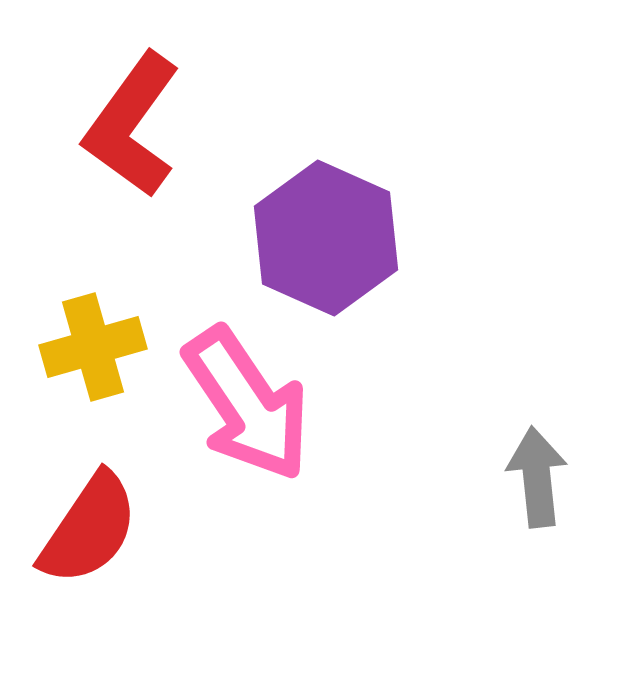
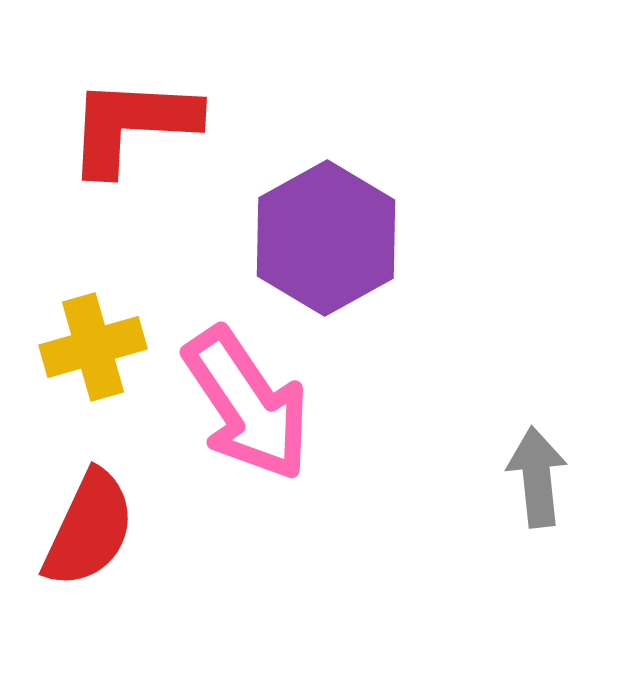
red L-shape: rotated 57 degrees clockwise
purple hexagon: rotated 7 degrees clockwise
red semicircle: rotated 9 degrees counterclockwise
